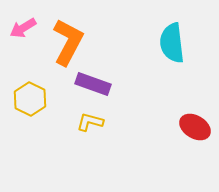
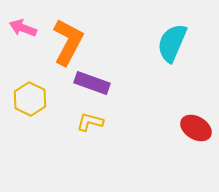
pink arrow: rotated 52 degrees clockwise
cyan semicircle: rotated 30 degrees clockwise
purple rectangle: moved 1 px left, 1 px up
red ellipse: moved 1 px right, 1 px down
